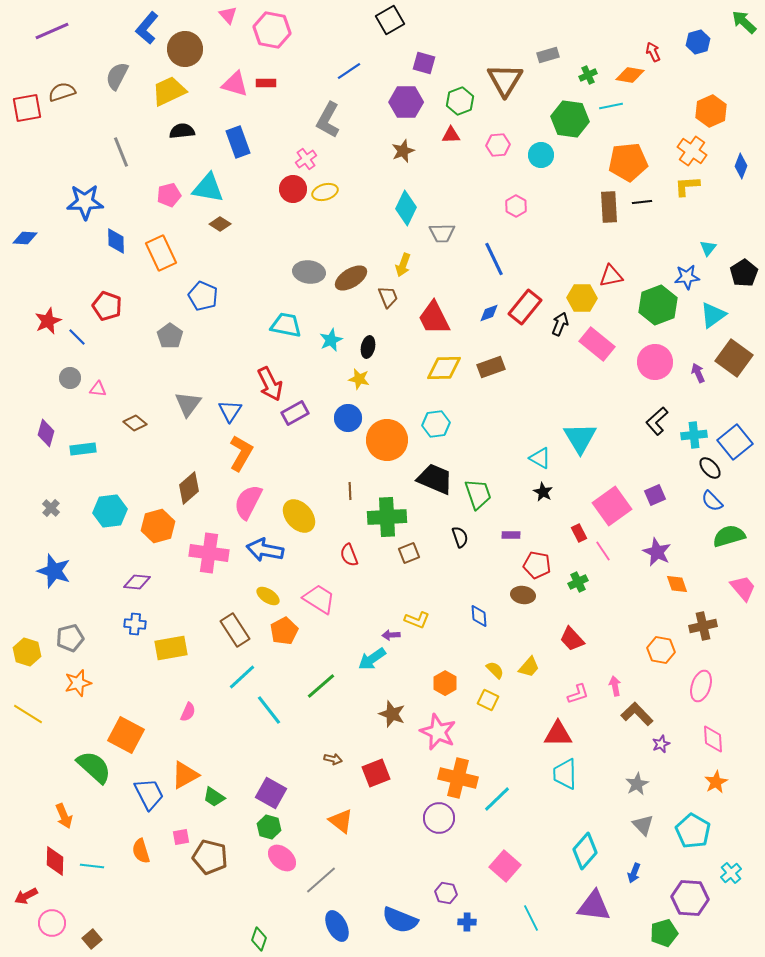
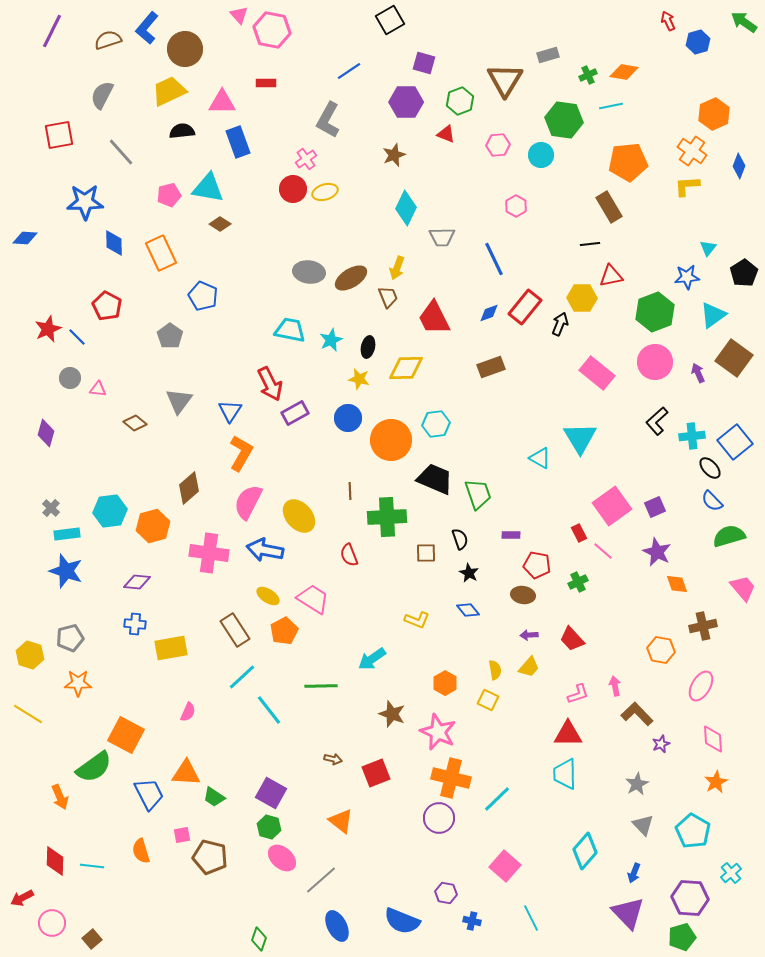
pink triangle at (228, 15): moved 11 px right
green arrow at (744, 22): rotated 8 degrees counterclockwise
purple line at (52, 31): rotated 40 degrees counterclockwise
red arrow at (653, 52): moved 15 px right, 31 px up
orange diamond at (630, 75): moved 6 px left, 3 px up
gray semicircle at (117, 76): moved 15 px left, 19 px down
pink triangle at (235, 84): moved 13 px left, 18 px down; rotated 16 degrees counterclockwise
brown semicircle at (62, 92): moved 46 px right, 52 px up
red square at (27, 108): moved 32 px right, 27 px down
orange hexagon at (711, 111): moved 3 px right, 3 px down
green hexagon at (570, 119): moved 6 px left, 1 px down
red triangle at (451, 135): moved 5 px left, 1 px up; rotated 24 degrees clockwise
brown star at (403, 151): moved 9 px left, 4 px down
gray line at (121, 152): rotated 20 degrees counterclockwise
blue diamond at (741, 166): moved 2 px left
black line at (642, 202): moved 52 px left, 42 px down
brown rectangle at (609, 207): rotated 28 degrees counterclockwise
gray trapezoid at (442, 233): moved 4 px down
blue diamond at (116, 241): moved 2 px left, 2 px down
yellow arrow at (403, 265): moved 6 px left, 3 px down
green hexagon at (658, 305): moved 3 px left, 7 px down
red pentagon at (107, 306): rotated 8 degrees clockwise
red star at (48, 321): moved 8 px down
cyan trapezoid at (286, 325): moved 4 px right, 5 px down
pink rectangle at (597, 344): moved 29 px down
yellow diamond at (444, 368): moved 38 px left
gray triangle at (188, 404): moved 9 px left, 3 px up
cyan cross at (694, 435): moved 2 px left, 1 px down
orange circle at (387, 440): moved 4 px right
cyan rectangle at (83, 449): moved 16 px left, 85 px down
black star at (543, 492): moved 74 px left, 81 px down
purple square at (655, 495): moved 12 px down
orange hexagon at (158, 526): moved 5 px left
black semicircle at (460, 537): moved 2 px down
pink line at (603, 551): rotated 15 degrees counterclockwise
brown square at (409, 553): moved 17 px right; rotated 20 degrees clockwise
blue star at (54, 571): moved 12 px right
pink trapezoid at (319, 599): moved 6 px left
blue diamond at (479, 616): moved 11 px left, 6 px up; rotated 35 degrees counterclockwise
purple arrow at (391, 635): moved 138 px right
yellow hexagon at (27, 652): moved 3 px right, 3 px down
yellow semicircle at (495, 670): rotated 36 degrees clockwise
orange star at (78, 683): rotated 16 degrees clockwise
green line at (321, 686): rotated 40 degrees clockwise
pink ellipse at (701, 686): rotated 12 degrees clockwise
red triangle at (558, 734): moved 10 px right
green semicircle at (94, 767): rotated 102 degrees clockwise
orange triangle at (185, 775): moved 1 px right, 2 px up; rotated 32 degrees clockwise
orange cross at (458, 778): moved 7 px left
orange arrow at (64, 816): moved 4 px left, 19 px up
pink square at (181, 837): moved 1 px right, 2 px up
red arrow at (26, 896): moved 4 px left, 2 px down
purple triangle at (594, 906): moved 34 px right, 7 px down; rotated 39 degrees clockwise
blue semicircle at (400, 920): moved 2 px right, 1 px down
blue cross at (467, 922): moved 5 px right, 1 px up; rotated 12 degrees clockwise
green pentagon at (664, 933): moved 18 px right, 4 px down
